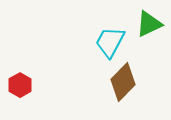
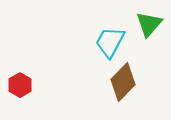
green triangle: rotated 24 degrees counterclockwise
